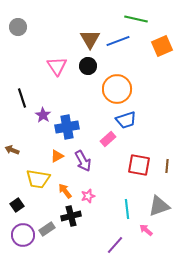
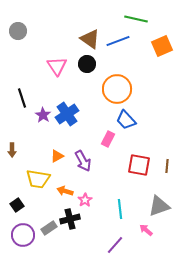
gray circle: moved 4 px down
brown triangle: rotated 25 degrees counterclockwise
black circle: moved 1 px left, 2 px up
blue trapezoid: rotated 65 degrees clockwise
blue cross: moved 13 px up; rotated 25 degrees counterclockwise
pink rectangle: rotated 21 degrees counterclockwise
brown arrow: rotated 112 degrees counterclockwise
orange arrow: rotated 35 degrees counterclockwise
pink star: moved 3 px left, 4 px down; rotated 16 degrees counterclockwise
cyan line: moved 7 px left
black cross: moved 1 px left, 3 px down
gray rectangle: moved 2 px right, 1 px up
